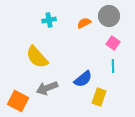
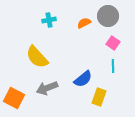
gray circle: moved 1 px left
orange square: moved 4 px left, 3 px up
